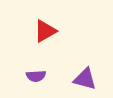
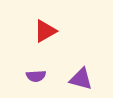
purple triangle: moved 4 px left
